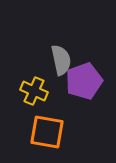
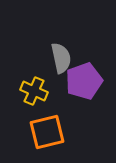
gray semicircle: moved 2 px up
orange square: rotated 24 degrees counterclockwise
